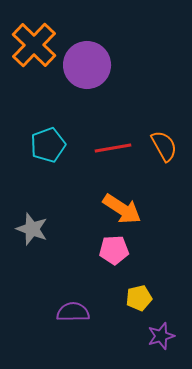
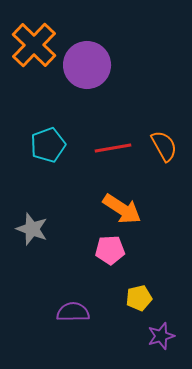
pink pentagon: moved 4 px left
